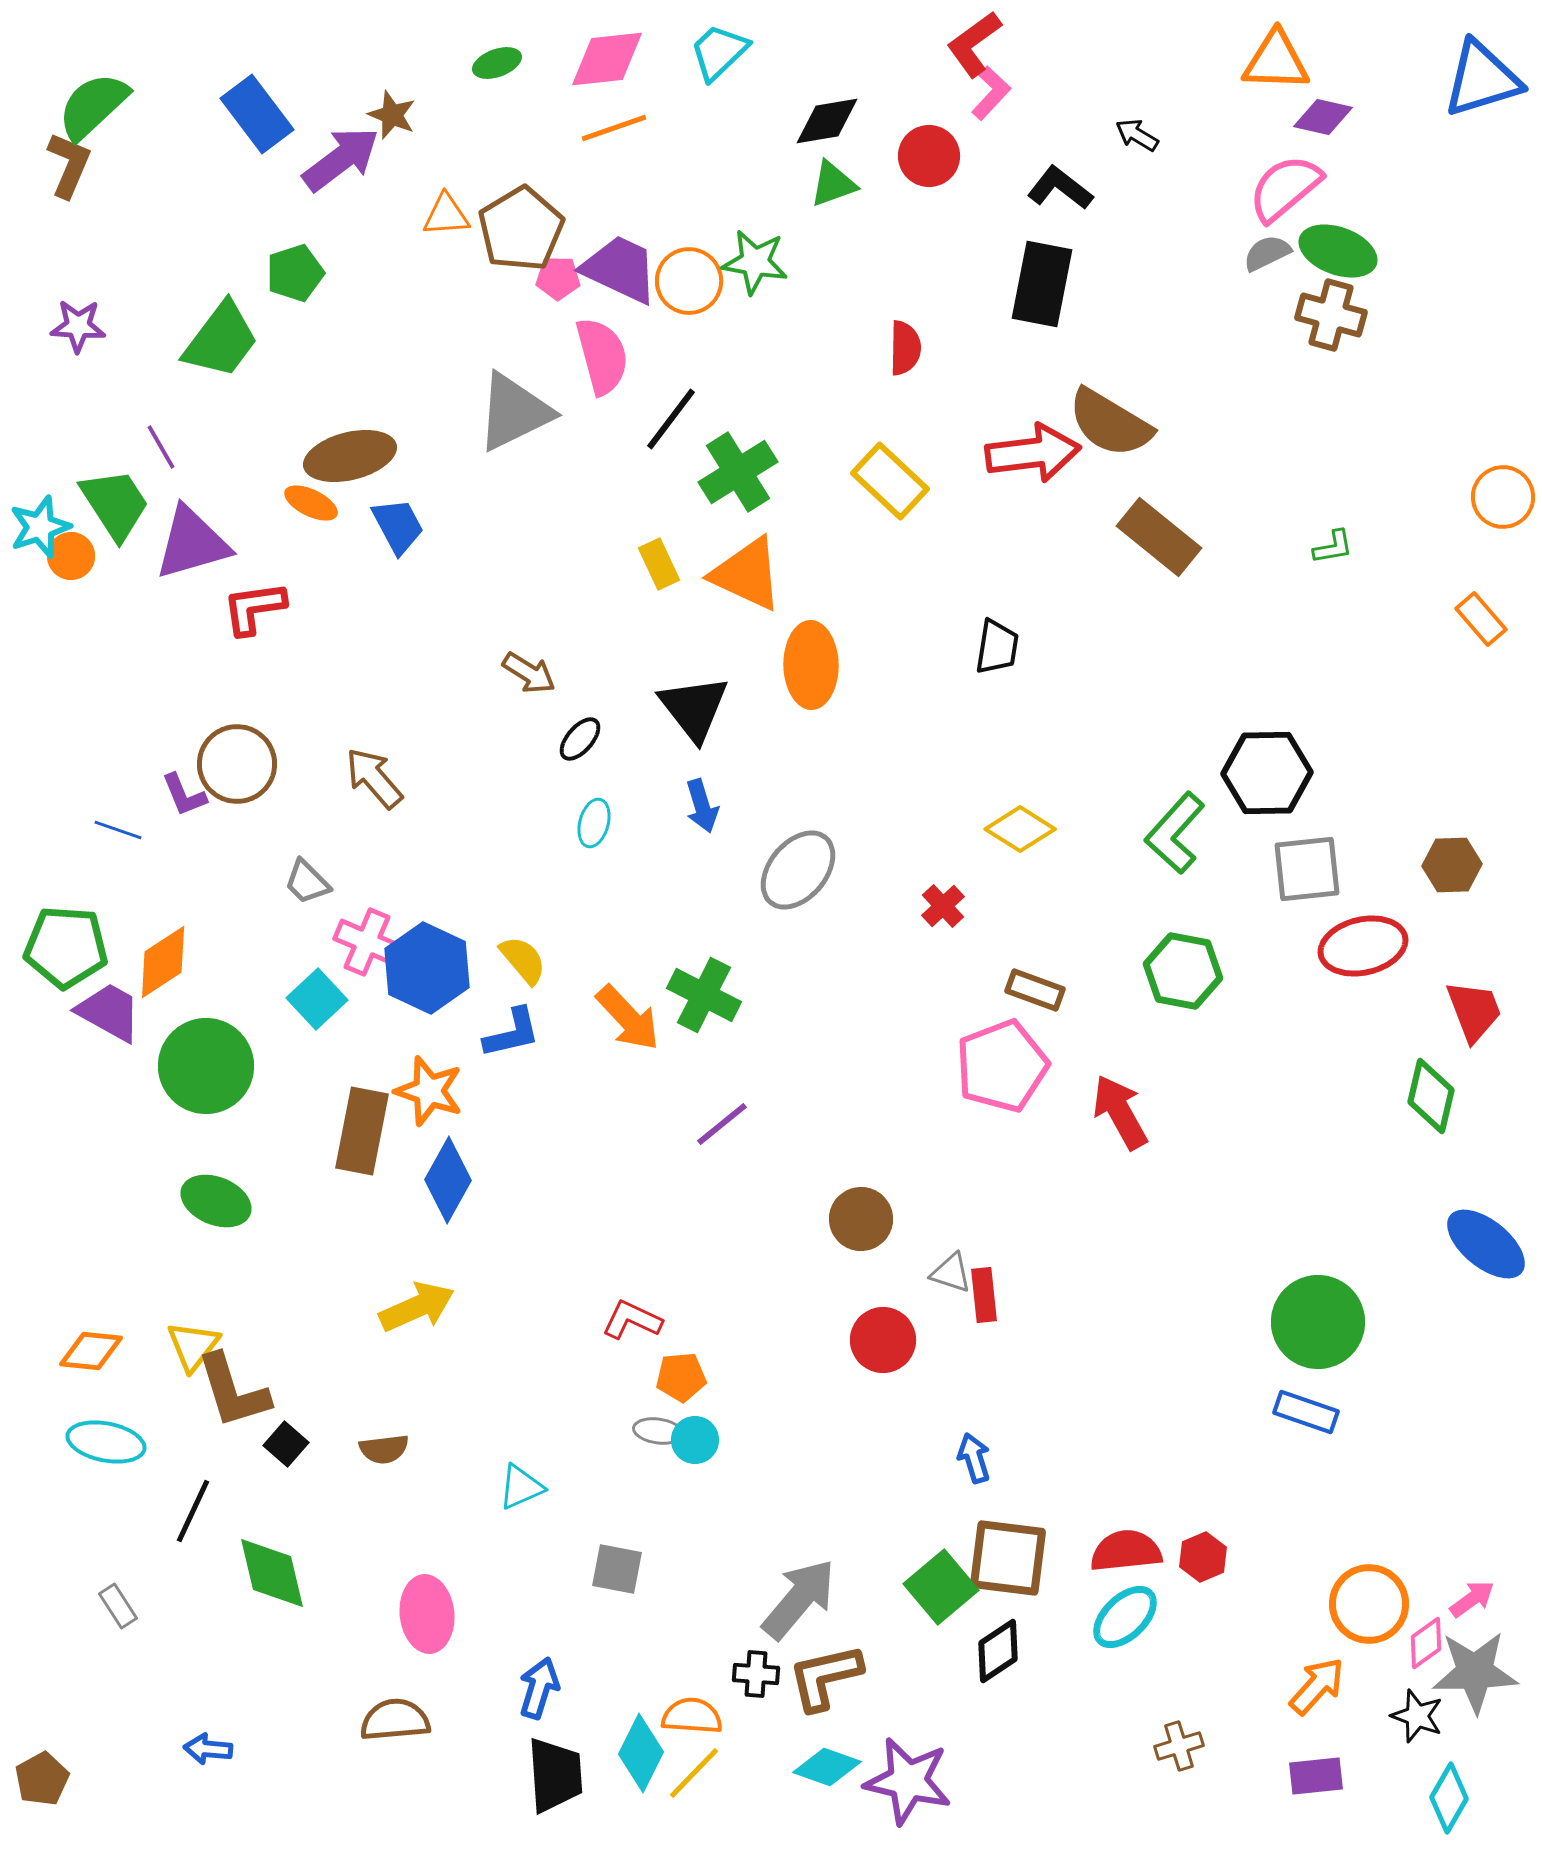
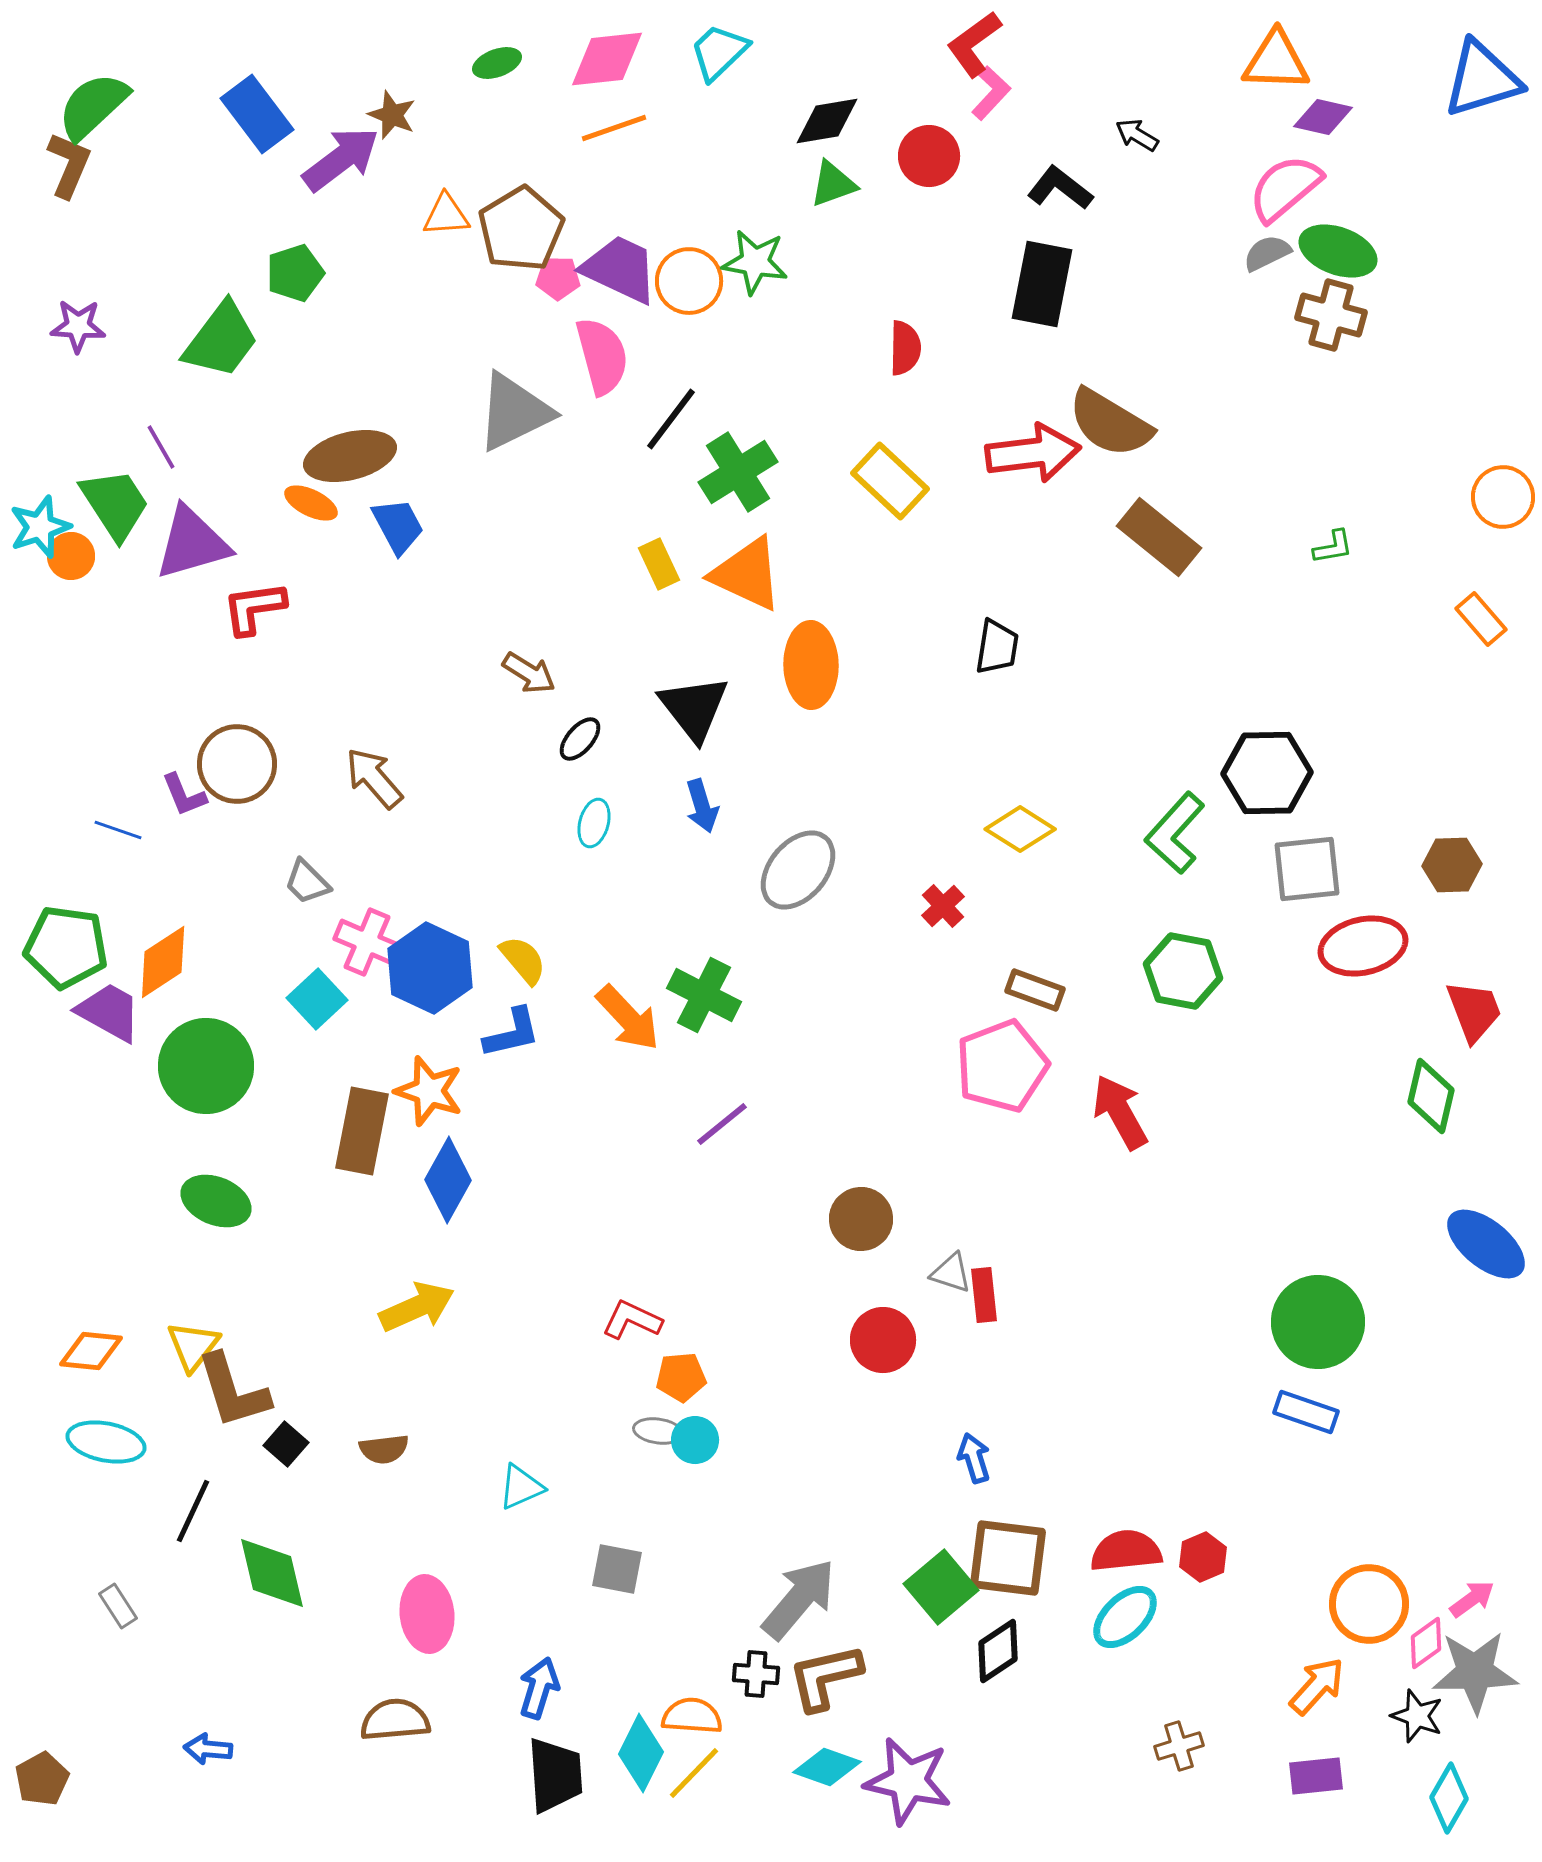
green pentagon at (66, 947): rotated 4 degrees clockwise
blue hexagon at (427, 968): moved 3 px right
